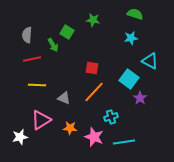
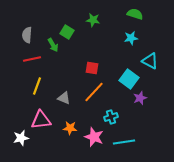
yellow line: moved 1 px down; rotated 72 degrees counterclockwise
purple star: rotated 16 degrees clockwise
pink triangle: rotated 25 degrees clockwise
white star: moved 1 px right, 1 px down
